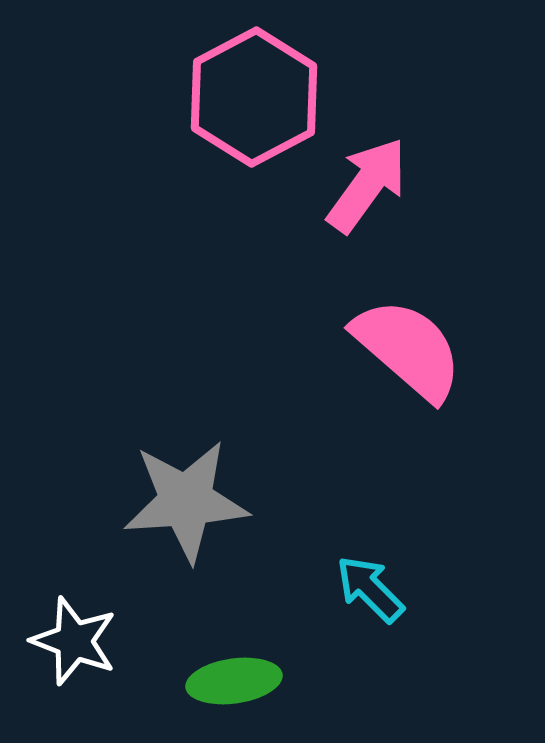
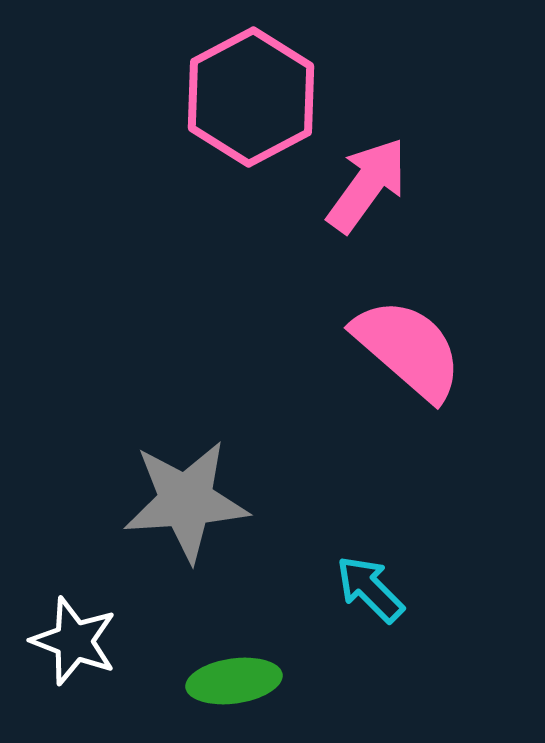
pink hexagon: moved 3 px left
